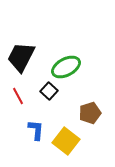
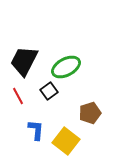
black trapezoid: moved 3 px right, 4 px down
black square: rotated 12 degrees clockwise
